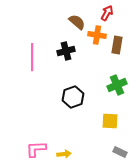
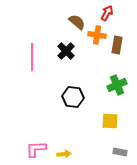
black cross: rotated 30 degrees counterclockwise
black hexagon: rotated 25 degrees clockwise
gray rectangle: rotated 16 degrees counterclockwise
